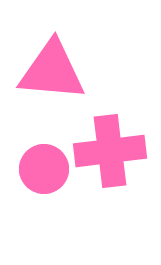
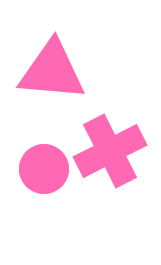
pink cross: rotated 20 degrees counterclockwise
